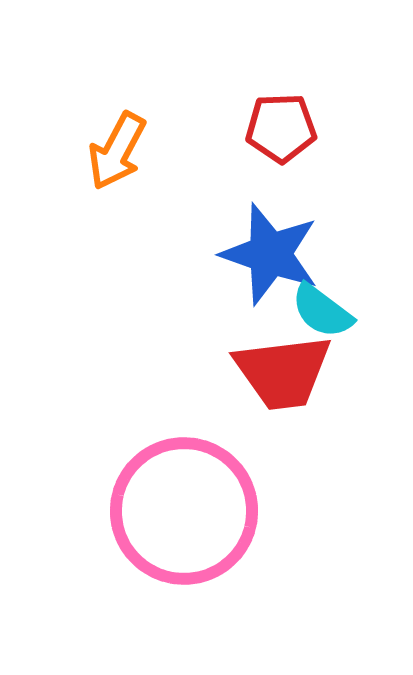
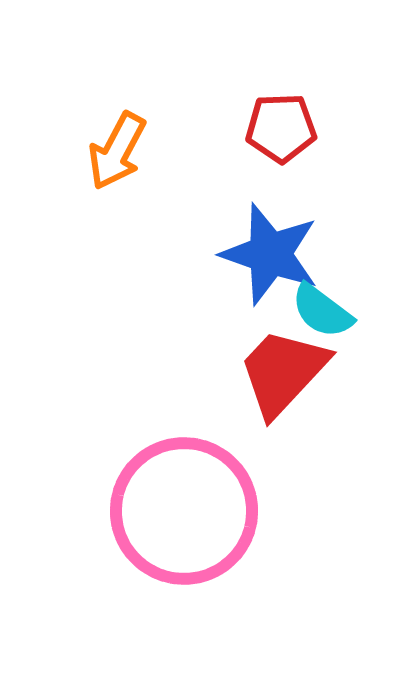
red trapezoid: rotated 140 degrees clockwise
